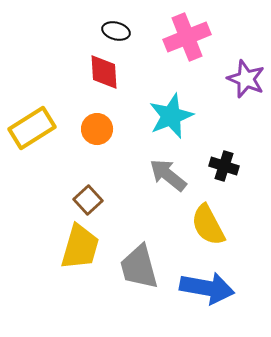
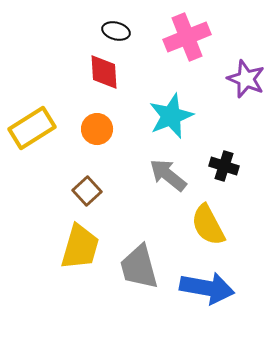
brown square: moved 1 px left, 9 px up
